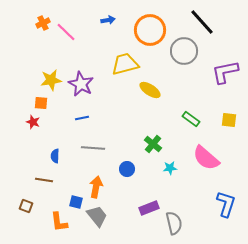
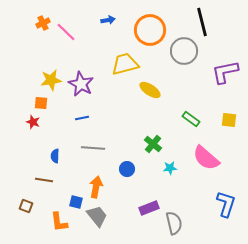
black line: rotated 28 degrees clockwise
